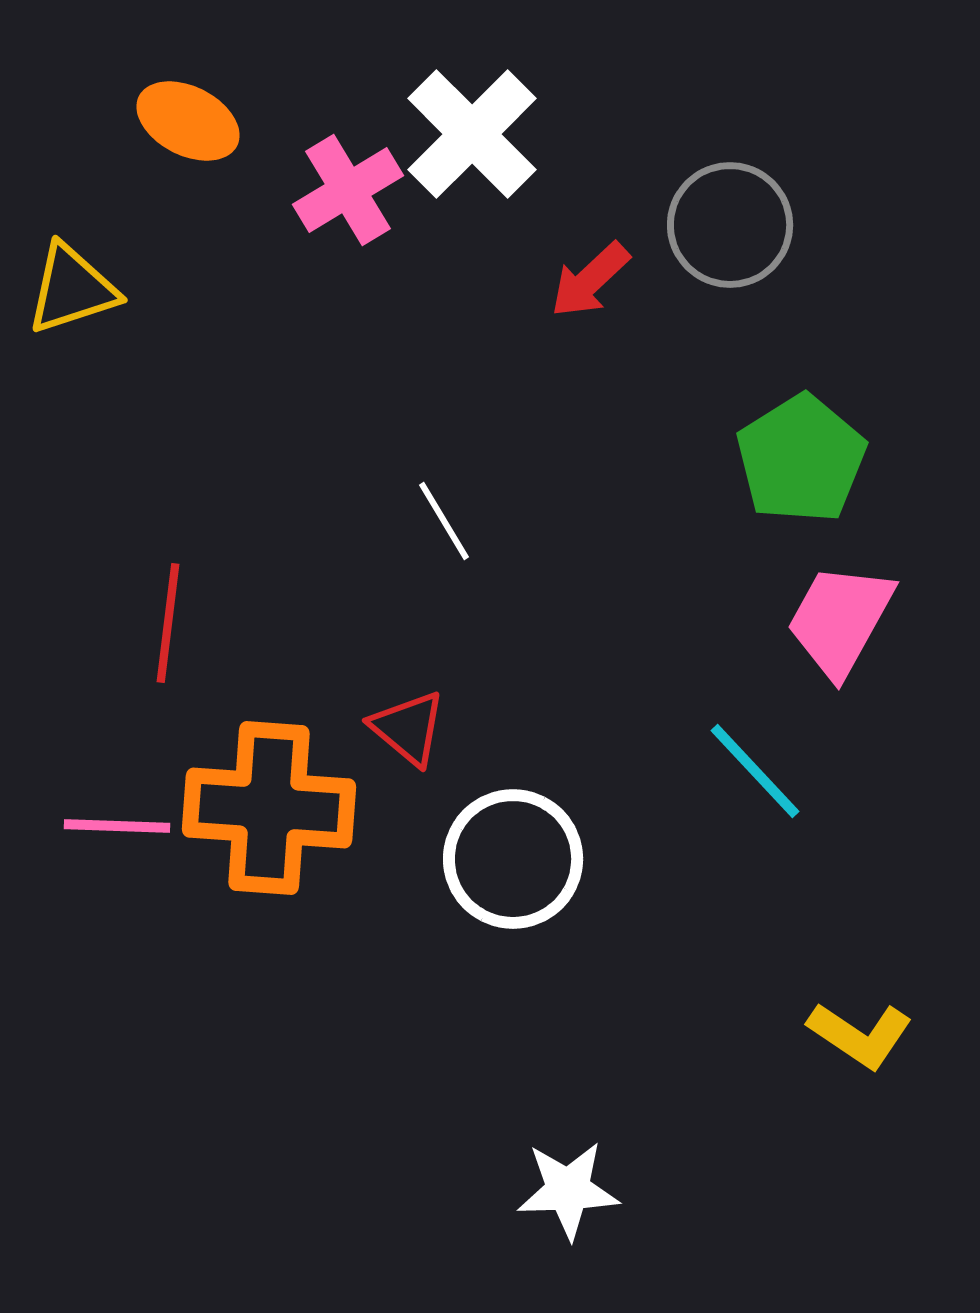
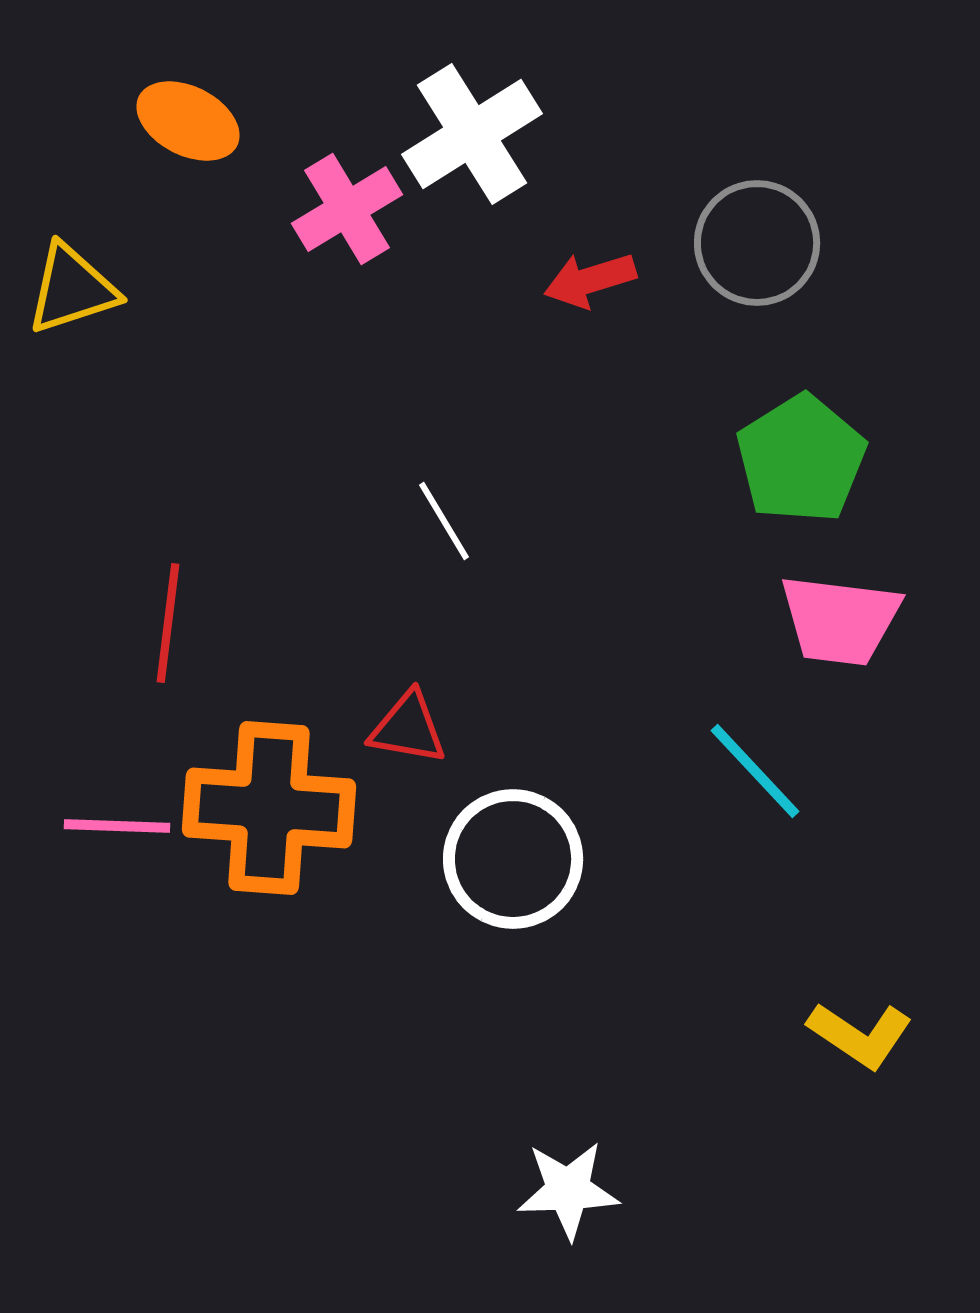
white cross: rotated 13 degrees clockwise
pink cross: moved 1 px left, 19 px down
gray circle: moved 27 px right, 18 px down
red arrow: rotated 26 degrees clockwise
pink trapezoid: rotated 112 degrees counterclockwise
red triangle: rotated 30 degrees counterclockwise
